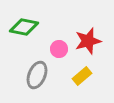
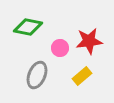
green diamond: moved 4 px right
red star: moved 1 px right; rotated 8 degrees clockwise
pink circle: moved 1 px right, 1 px up
